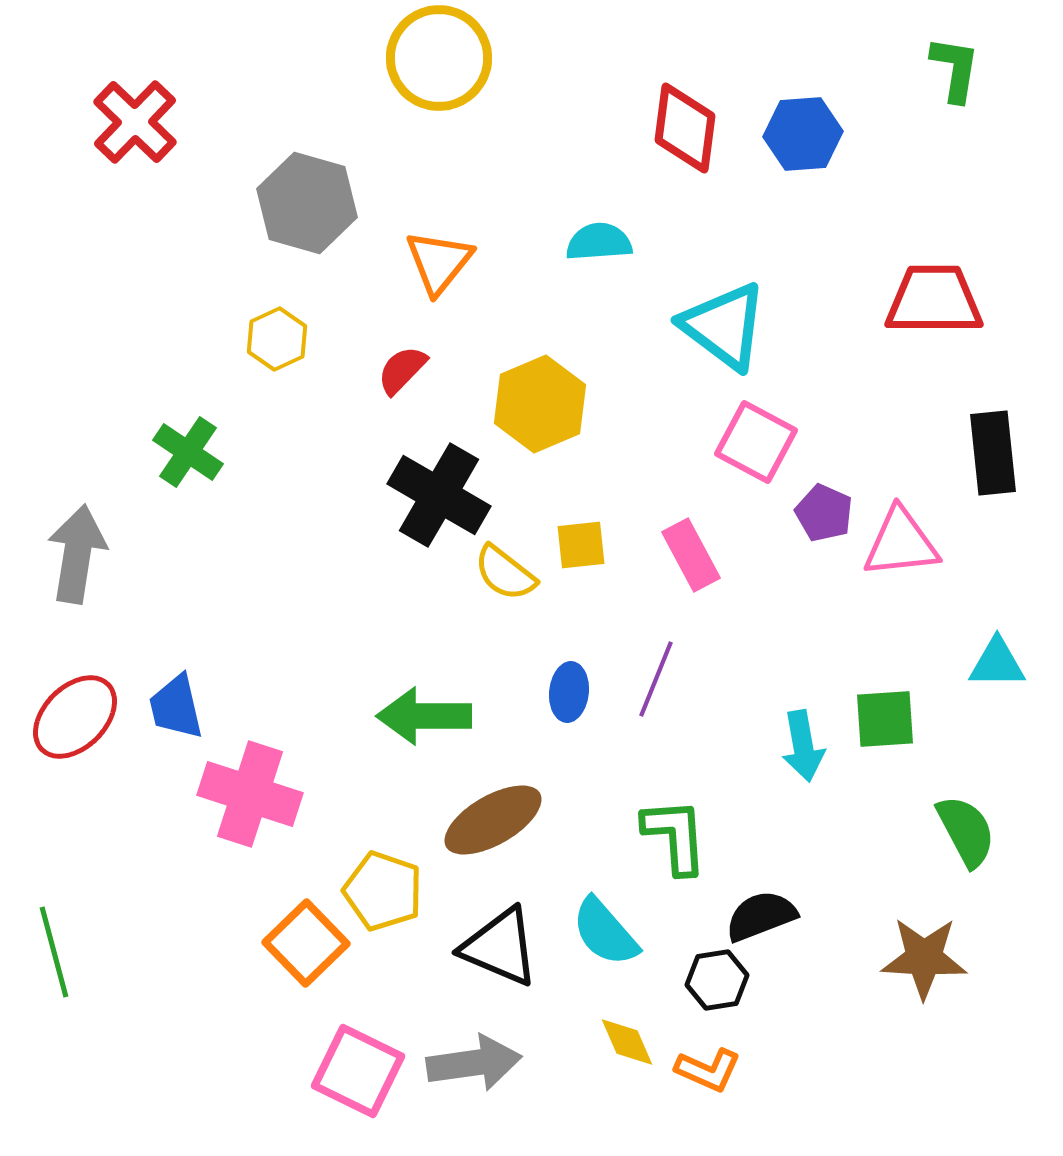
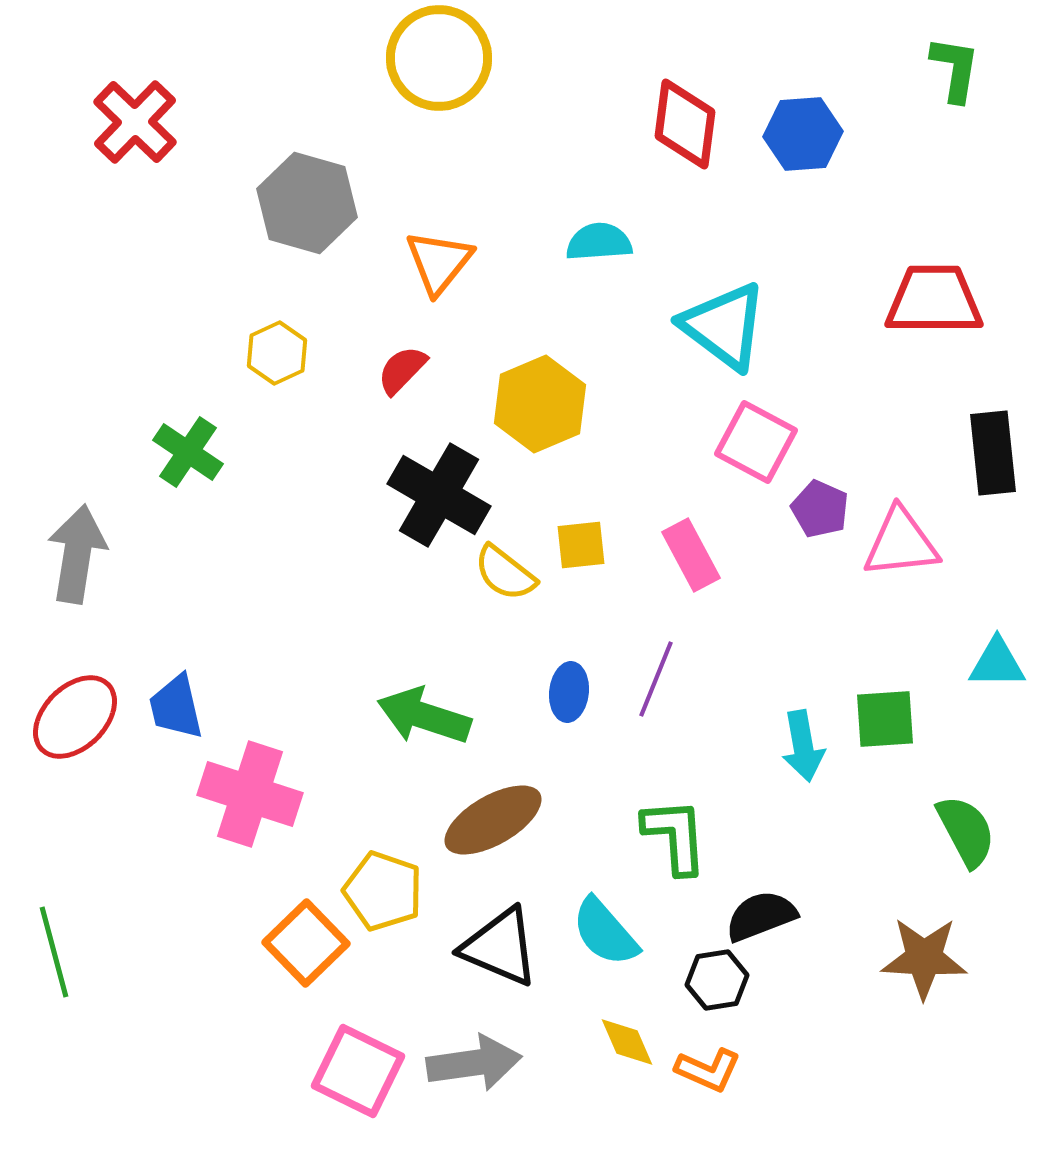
red diamond at (685, 128): moved 4 px up
yellow hexagon at (277, 339): moved 14 px down
purple pentagon at (824, 513): moved 4 px left, 4 px up
green arrow at (424, 716): rotated 18 degrees clockwise
